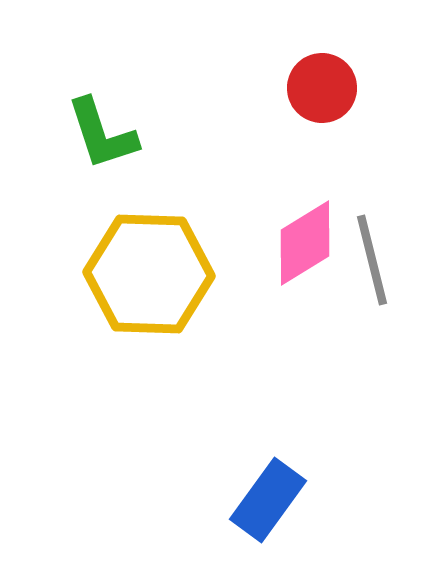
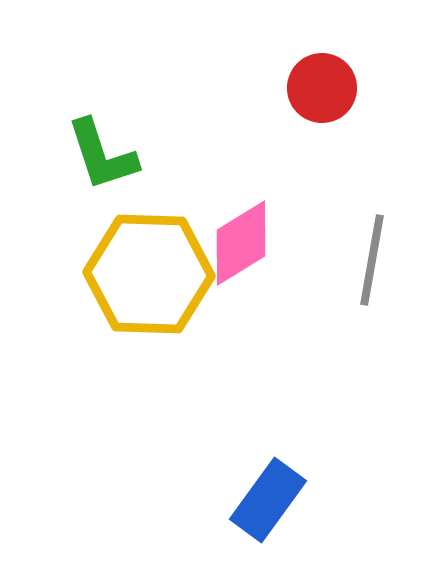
green L-shape: moved 21 px down
pink diamond: moved 64 px left
gray line: rotated 24 degrees clockwise
